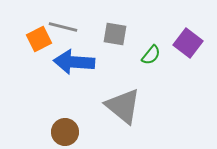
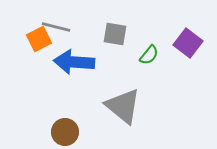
gray line: moved 7 px left
green semicircle: moved 2 px left
